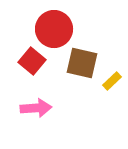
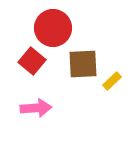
red circle: moved 1 px left, 1 px up
brown square: moved 1 px right, 1 px down; rotated 16 degrees counterclockwise
